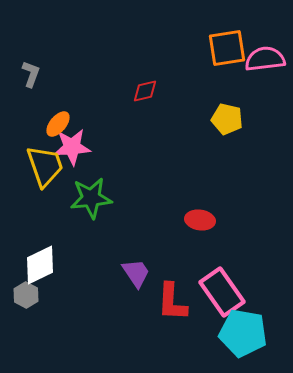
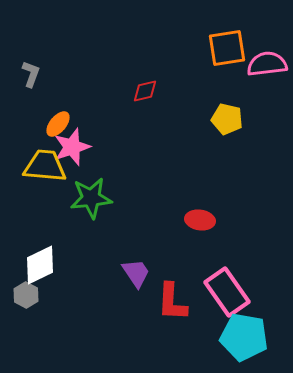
pink semicircle: moved 2 px right, 5 px down
pink star: rotated 15 degrees counterclockwise
yellow trapezoid: rotated 66 degrees counterclockwise
pink rectangle: moved 5 px right
cyan pentagon: moved 1 px right, 4 px down
